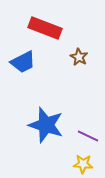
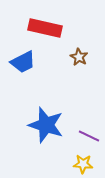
red rectangle: rotated 8 degrees counterclockwise
purple line: moved 1 px right
